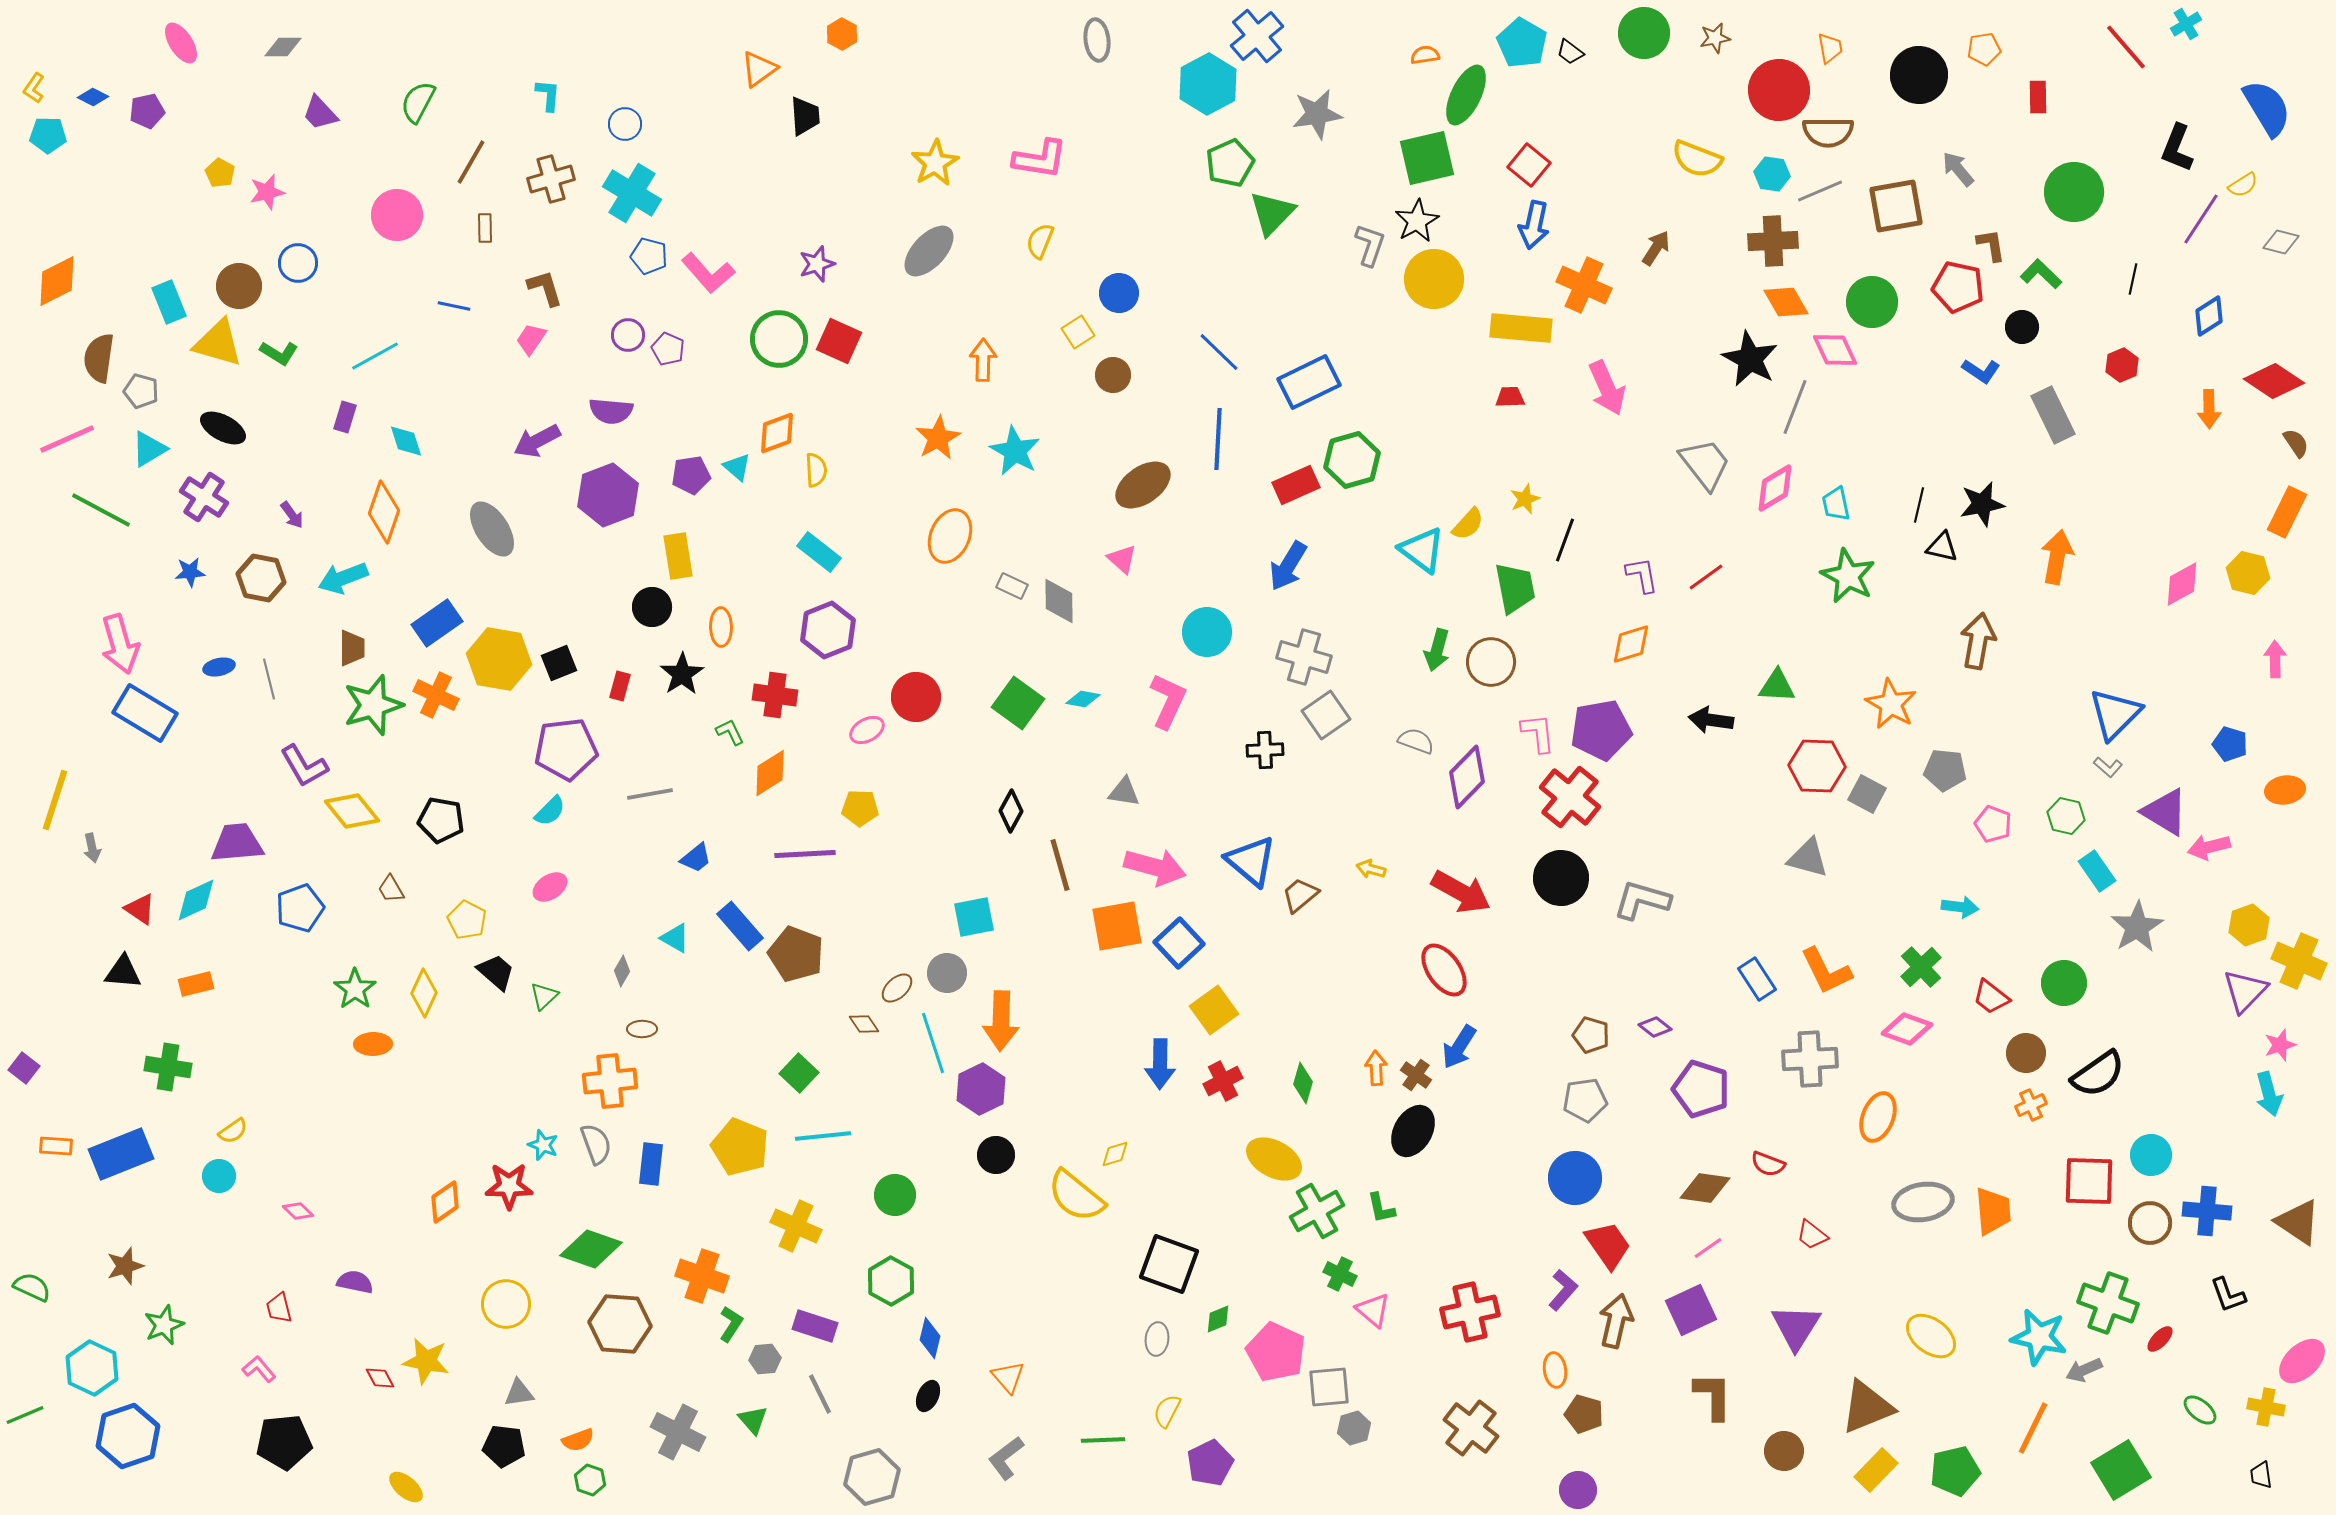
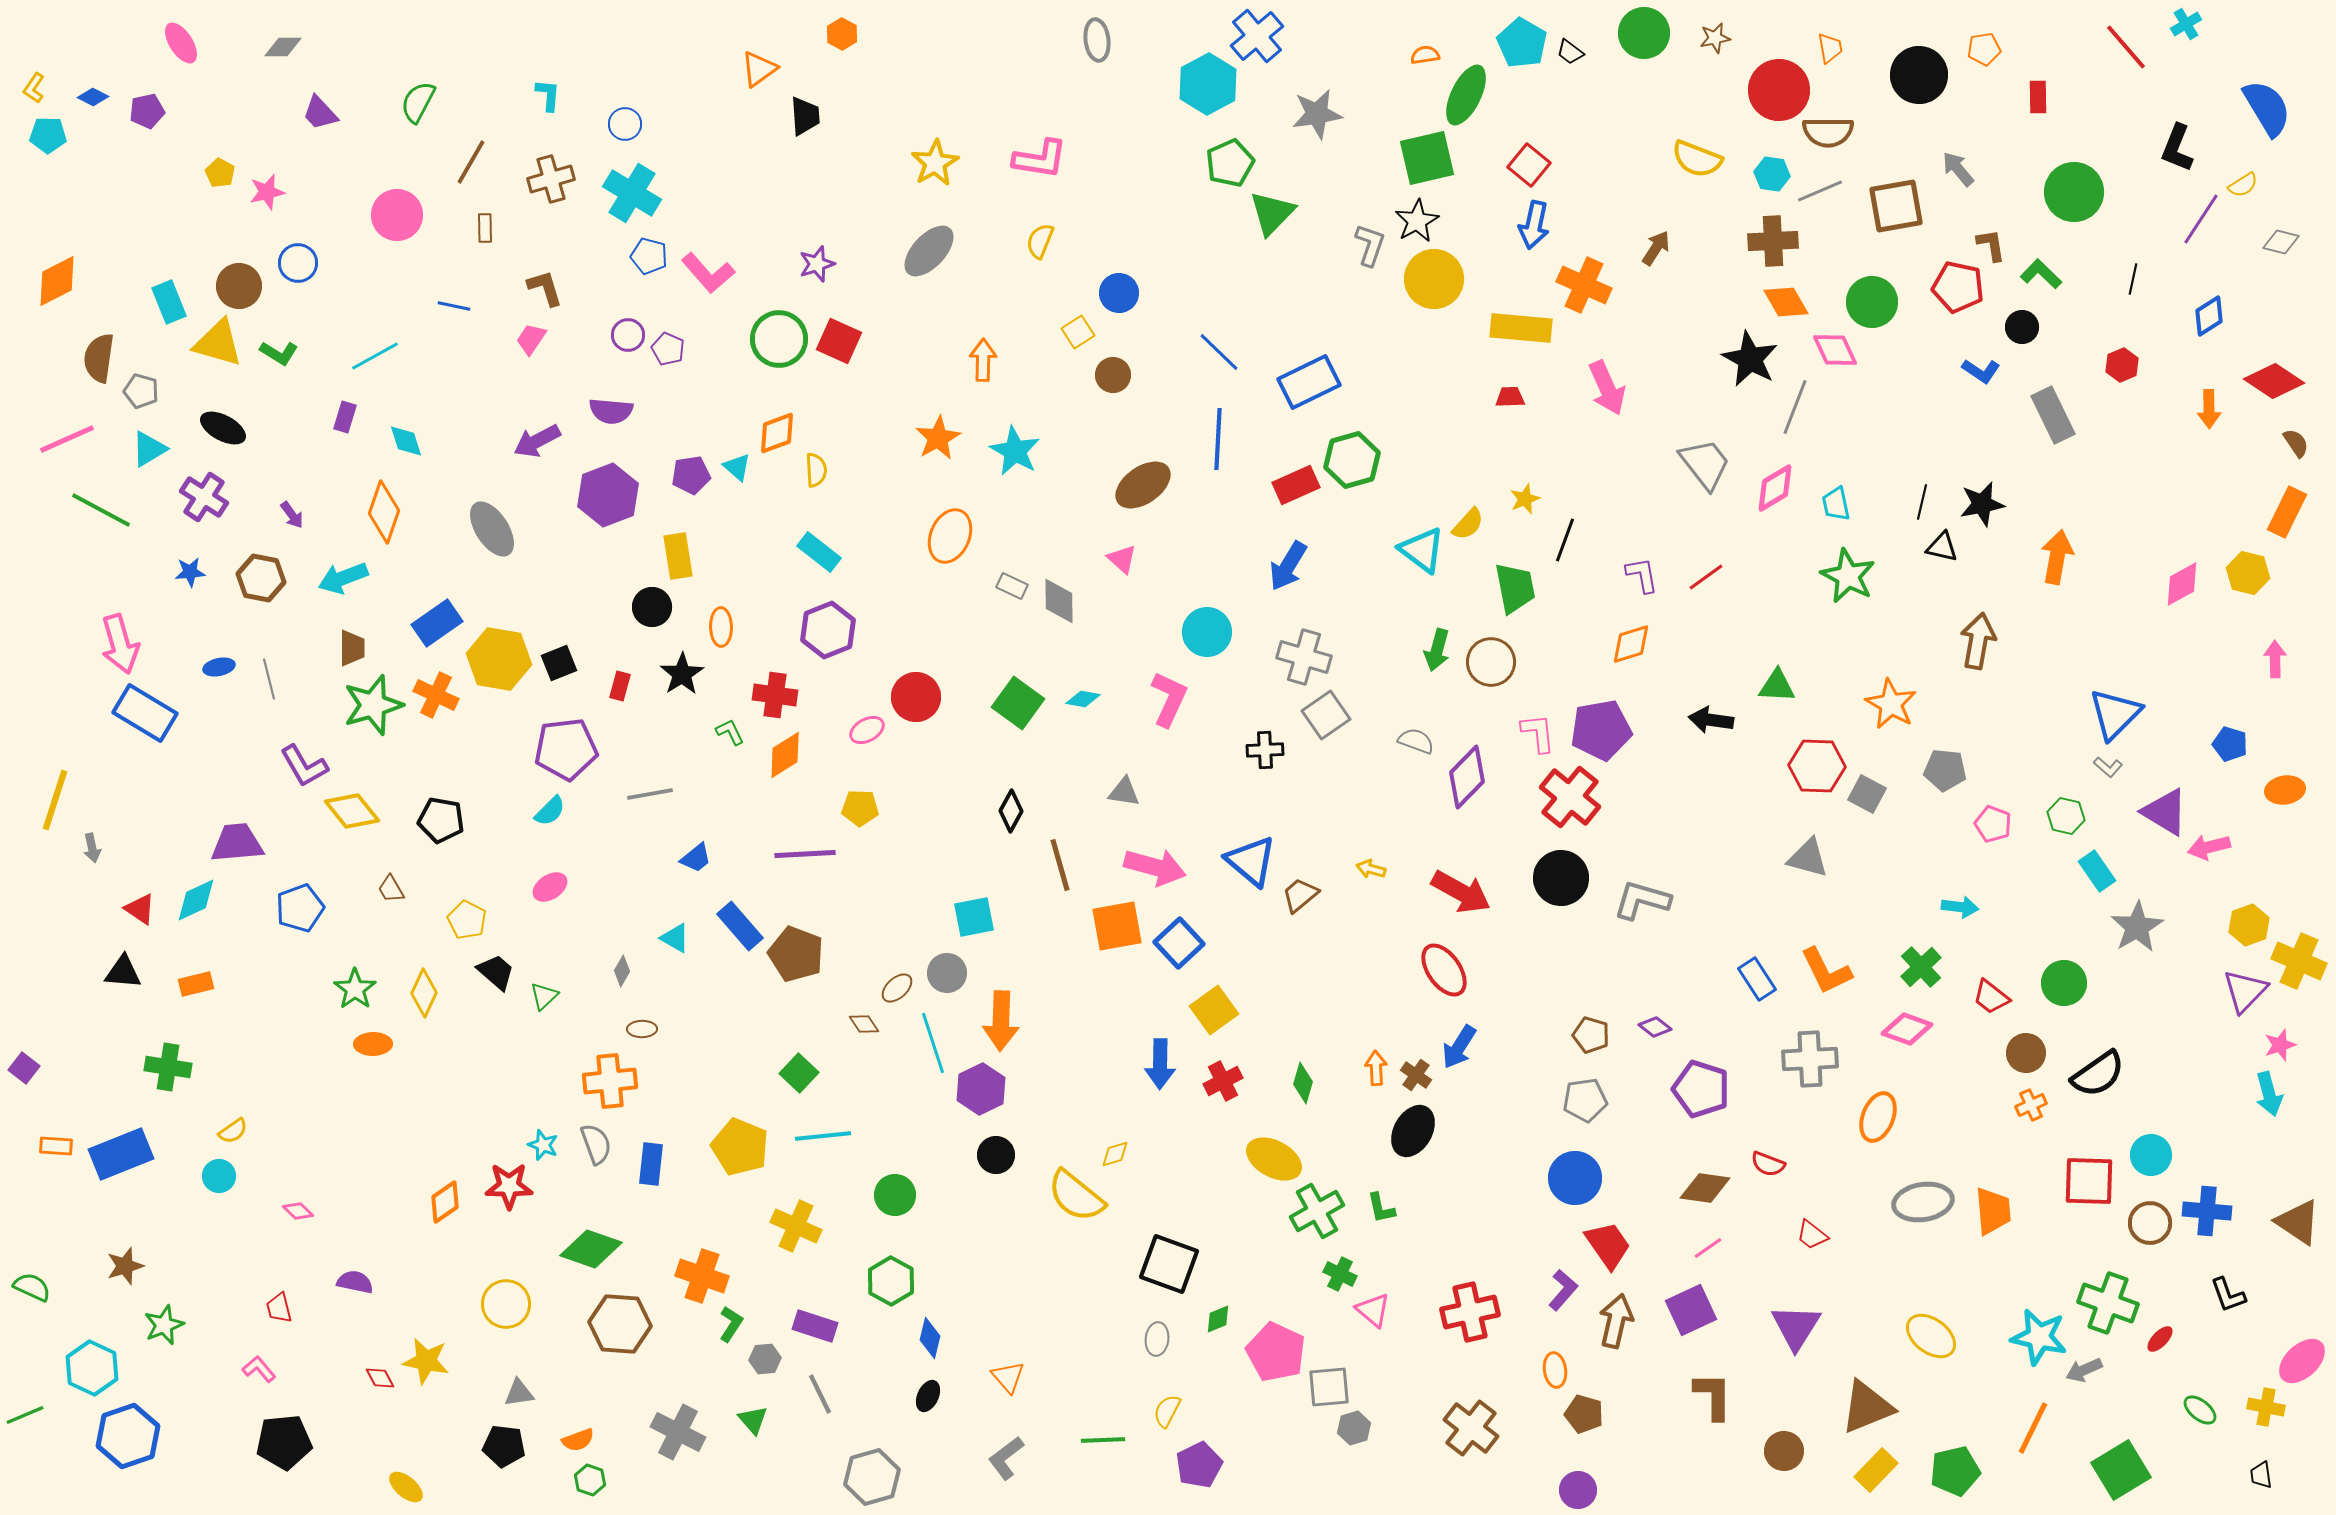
black line at (1919, 505): moved 3 px right, 3 px up
pink L-shape at (1168, 701): moved 1 px right, 2 px up
orange diamond at (770, 773): moved 15 px right, 18 px up
purple pentagon at (1210, 1463): moved 11 px left, 2 px down
